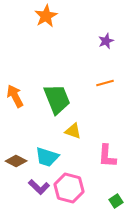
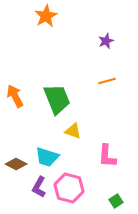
orange line: moved 2 px right, 2 px up
brown diamond: moved 3 px down
purple L-shape: rotated 75 degrees clockwise
